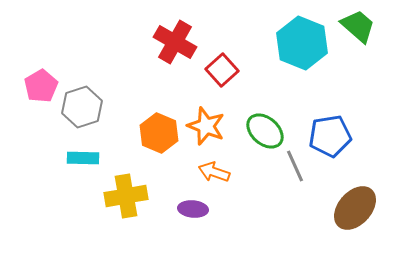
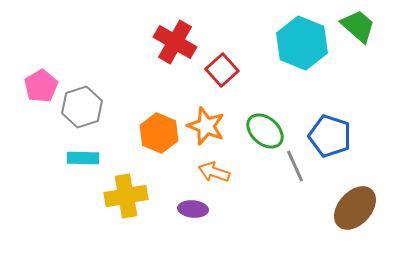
blue pentagon: rotated 27 degrees clockwise
